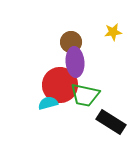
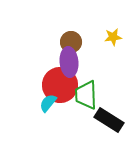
yellow star: moved 5 px down
purple ellipse: moved 6 px left
green trapezoid: moved 1 px right; rotated 76 degrees clockwise
cyan semicircle: rotated 36 degrees counterclockwise
black rectangle: moved 2 px left, 2 px up
